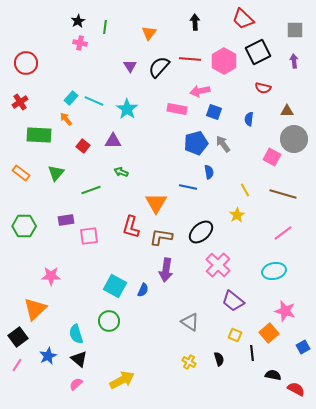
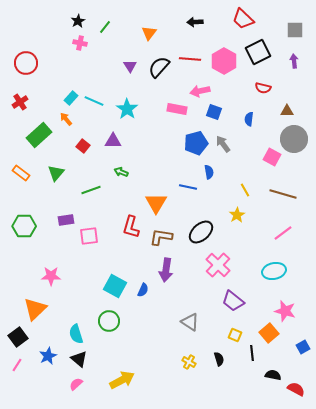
black arrow at (195, 22): rotated 91 degrees counterclockwise
green line at (105, 27): rotated 32 degrees clockwise
green rectangle at (39, 135): rotated 45 degrees counterclockwise
